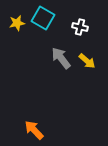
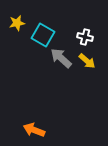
cyan square: moved 17 px down
white cross: moved 5 px right, 10 px down
gray arrow: rotated 10 degrees counterclockwise
orange arrow: rotated 25 degrees counterclockwise
